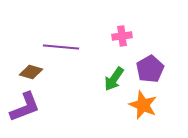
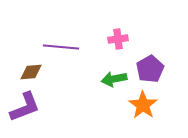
pink cross: moved 4 px left, 3 px down
brown diamond: rotated 20 degrees counterclockwise
green arrow: rotated 45 degrees clockwise
orange star: rotated 12 degrees clockwise
